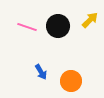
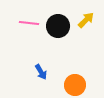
yellow arrow: moved 4 px left
pink line: moved 2 px right, 4 px up; rotated 12 degrees counterclockwise
orange circle: moved 4 px right, 4 px down
